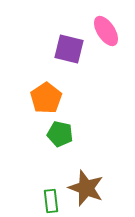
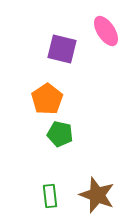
purple square: moved 7 px left
orange pentagon: moved 1 px right, 1 px down
brown star: moved 11 px right, 7 px down
green rectangle: moved 1 px left, 5 px up
